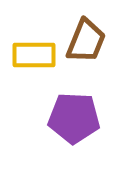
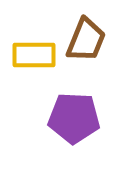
brown trapezoid: moved 1 px up
